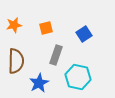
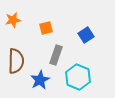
orange star: moved 1 px left, 5 px up
blue square: moved 2 px right, 1 px down
cyan hexagon: rotated 10 degrees clockwise
blue star: moved 1 px right, 3 px up
